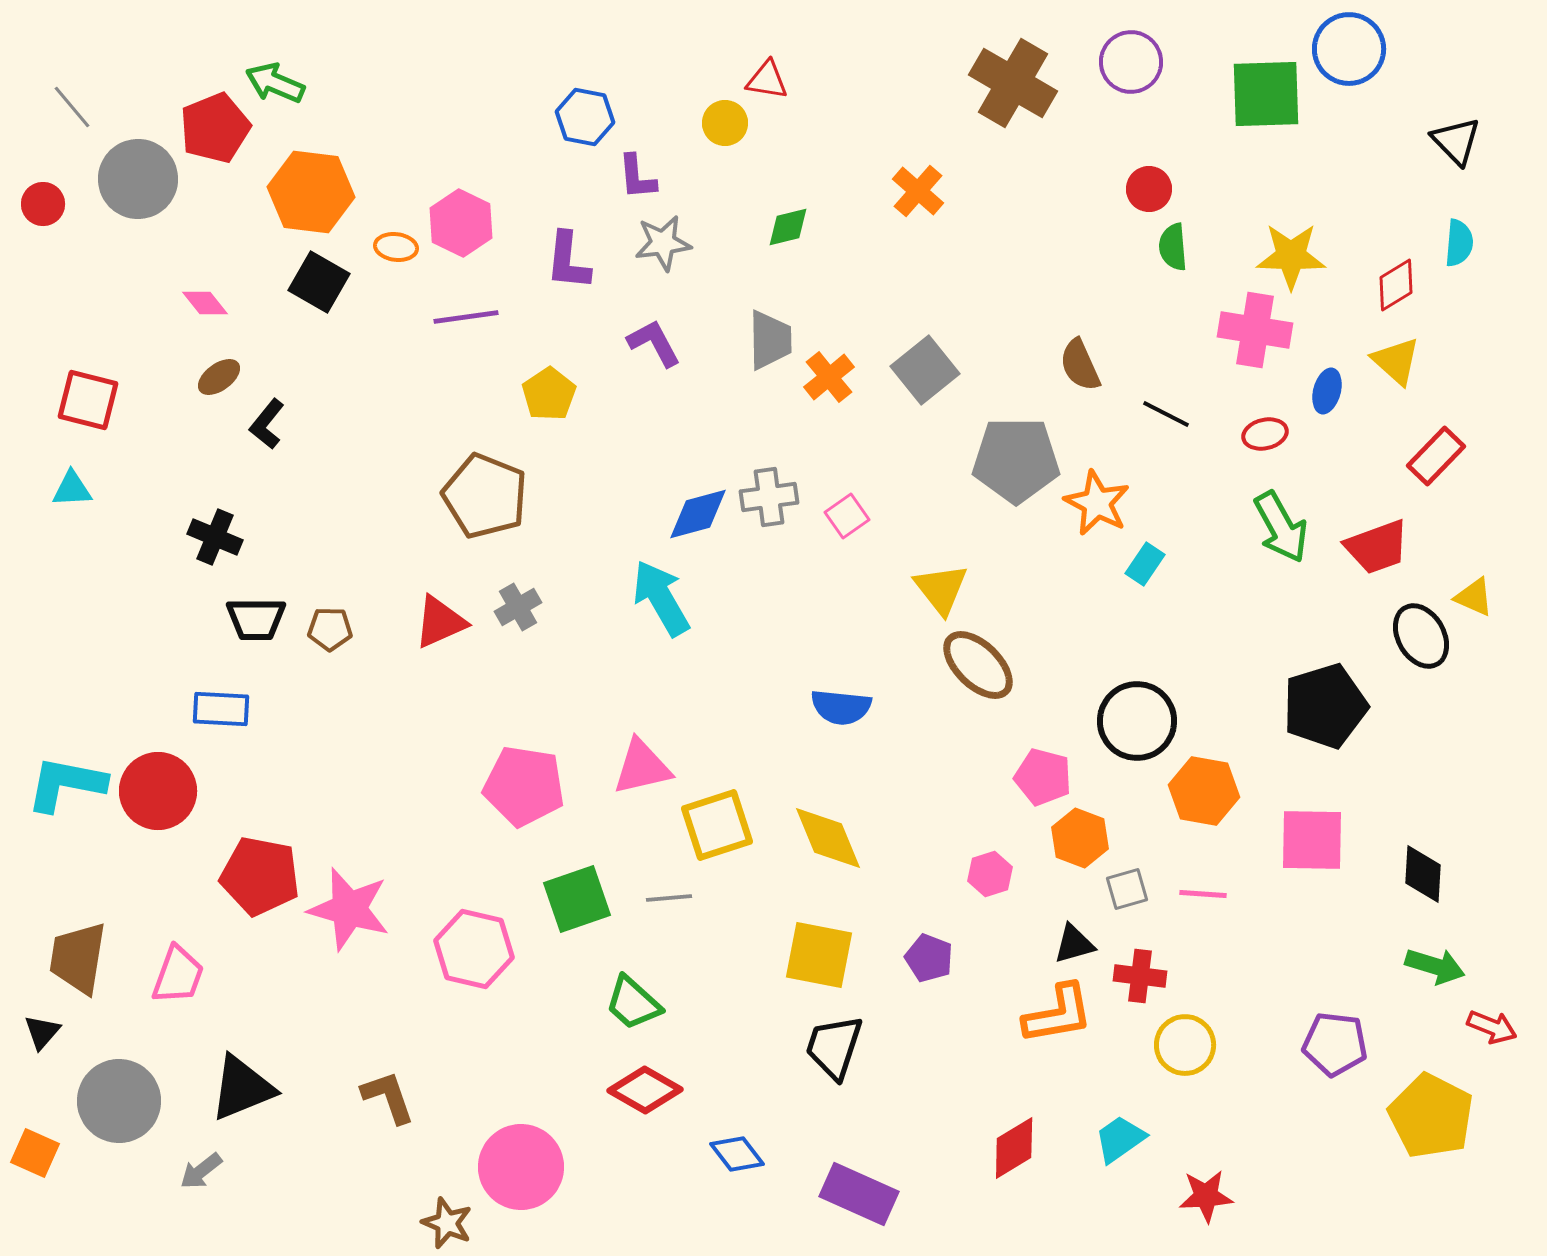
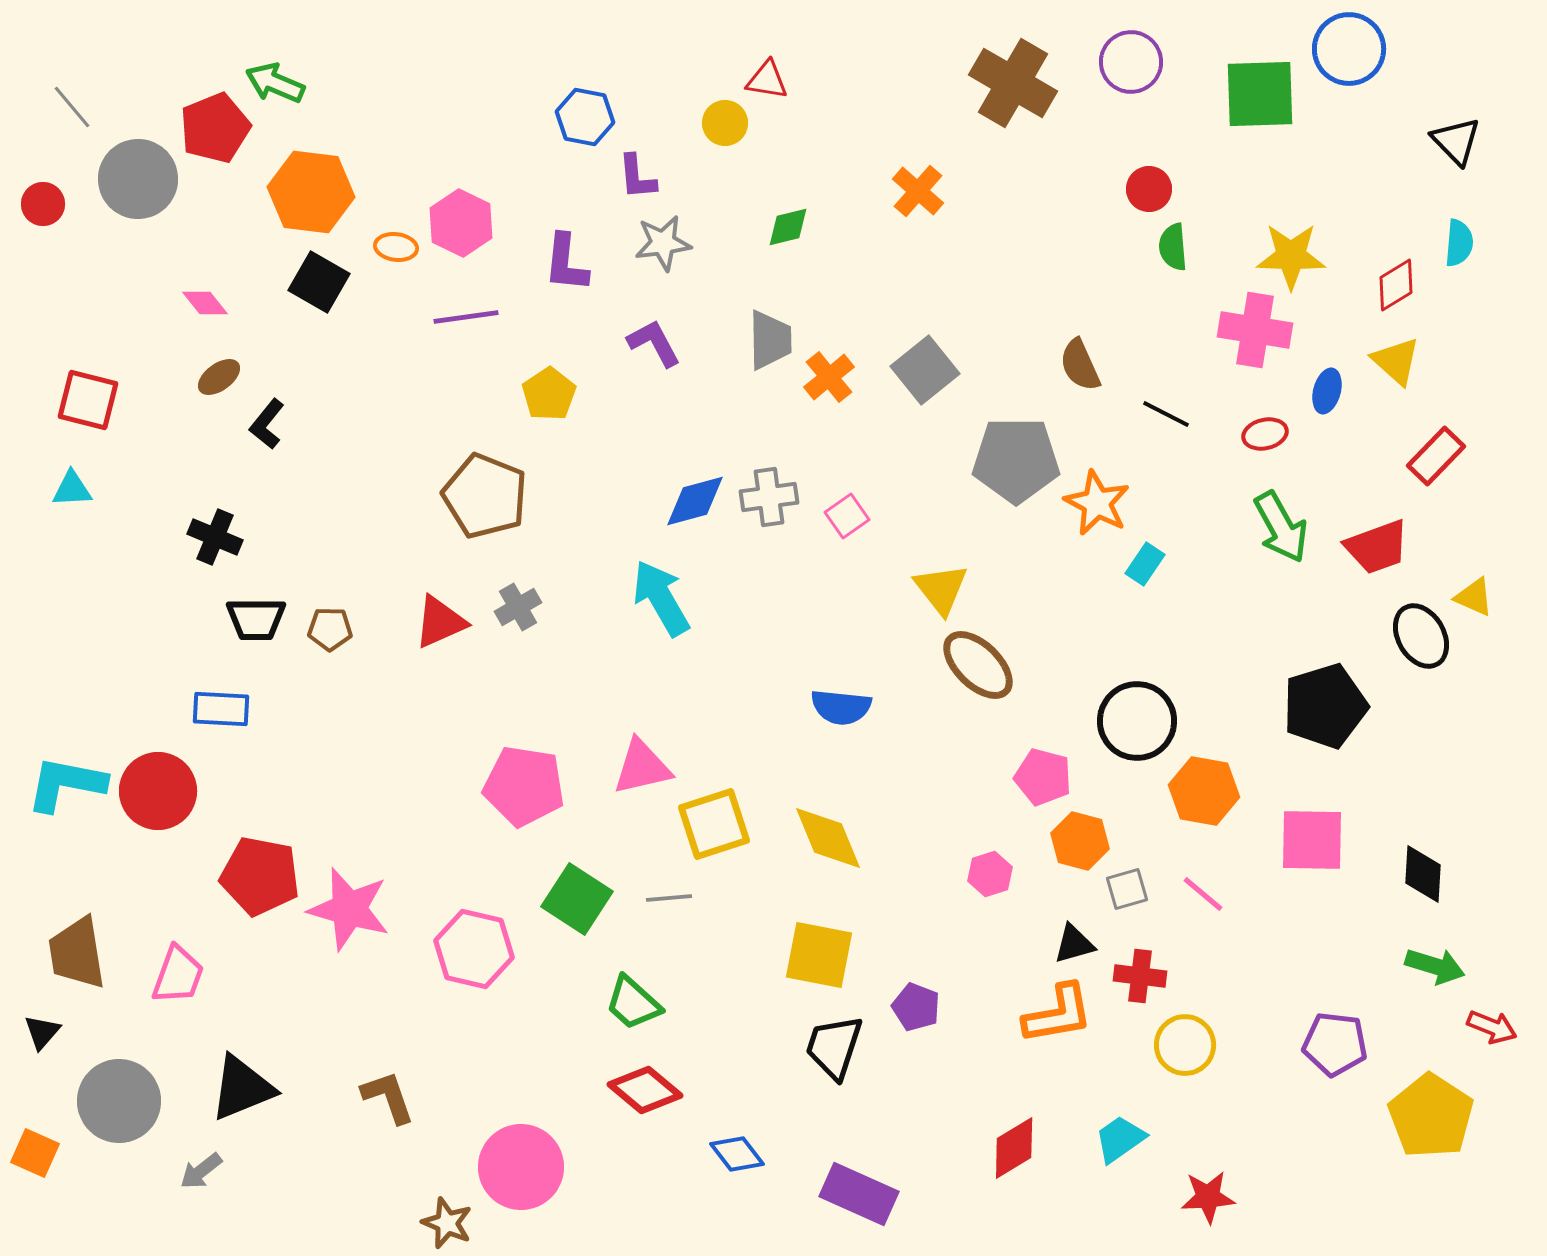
green square at (1266, 94): moved 6 px left
purple L-shape at (568, 261): moved 2 px left, 2 px down
blue diamond at (698, 514): moved 3 px left, 13 px up
yellow square at (717, 825): moved 3 px left, 1 px up
orange hexagon at (1080, 838): moved 3 px down; rotated 6 degrees counterclockwise
pink line at (1203, 894): rotated 36 degrees clockwise
green square at (577, 899): rotated 38 degrees counterclockwise
brown trapezoid at (78, 958): moved 1 px left, 5 px up; rotated 18 degrees counterclockwise
purple pentagon at (929, 958): moved 13 px left, 49 px down
red diamond at (645, 1090): rotated 10 degrees clockwise
yellow pentagon at (1431, 1116): rotated 6 degrees clockwise
red star at (1206, 1196): moved 2 px right, 1 px down
